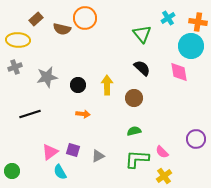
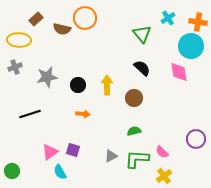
yellow ellipse: moved 1 px right
gray triangle: moved 13 px right
